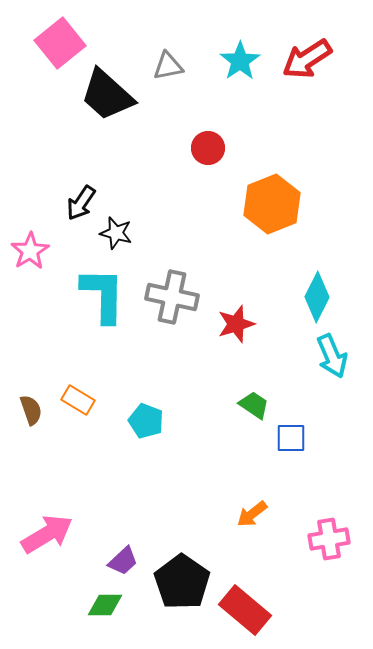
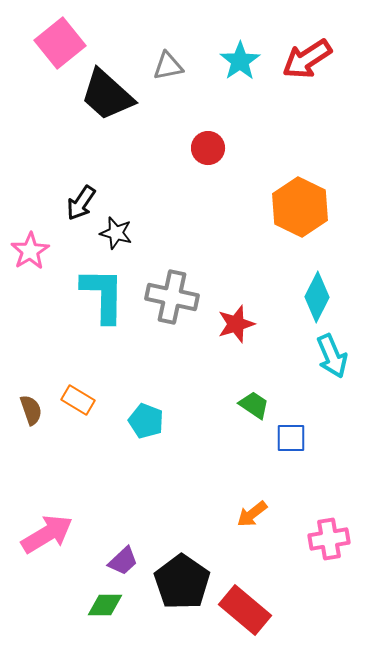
orange hexagon: moved 28 px right, 3 px down; rotated 12 degrees counterclockwise
